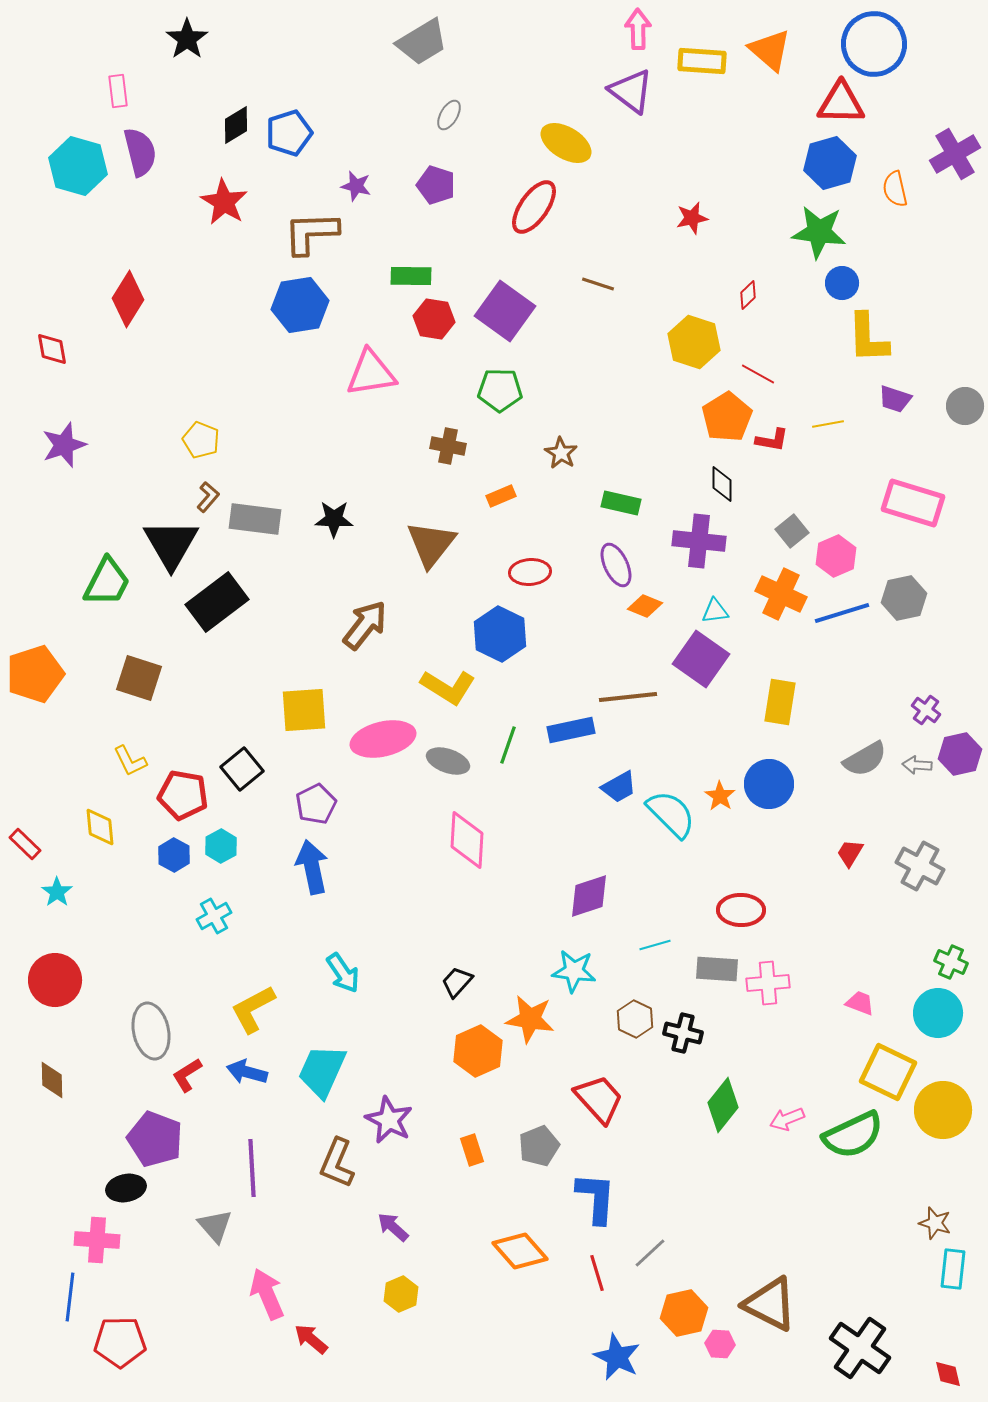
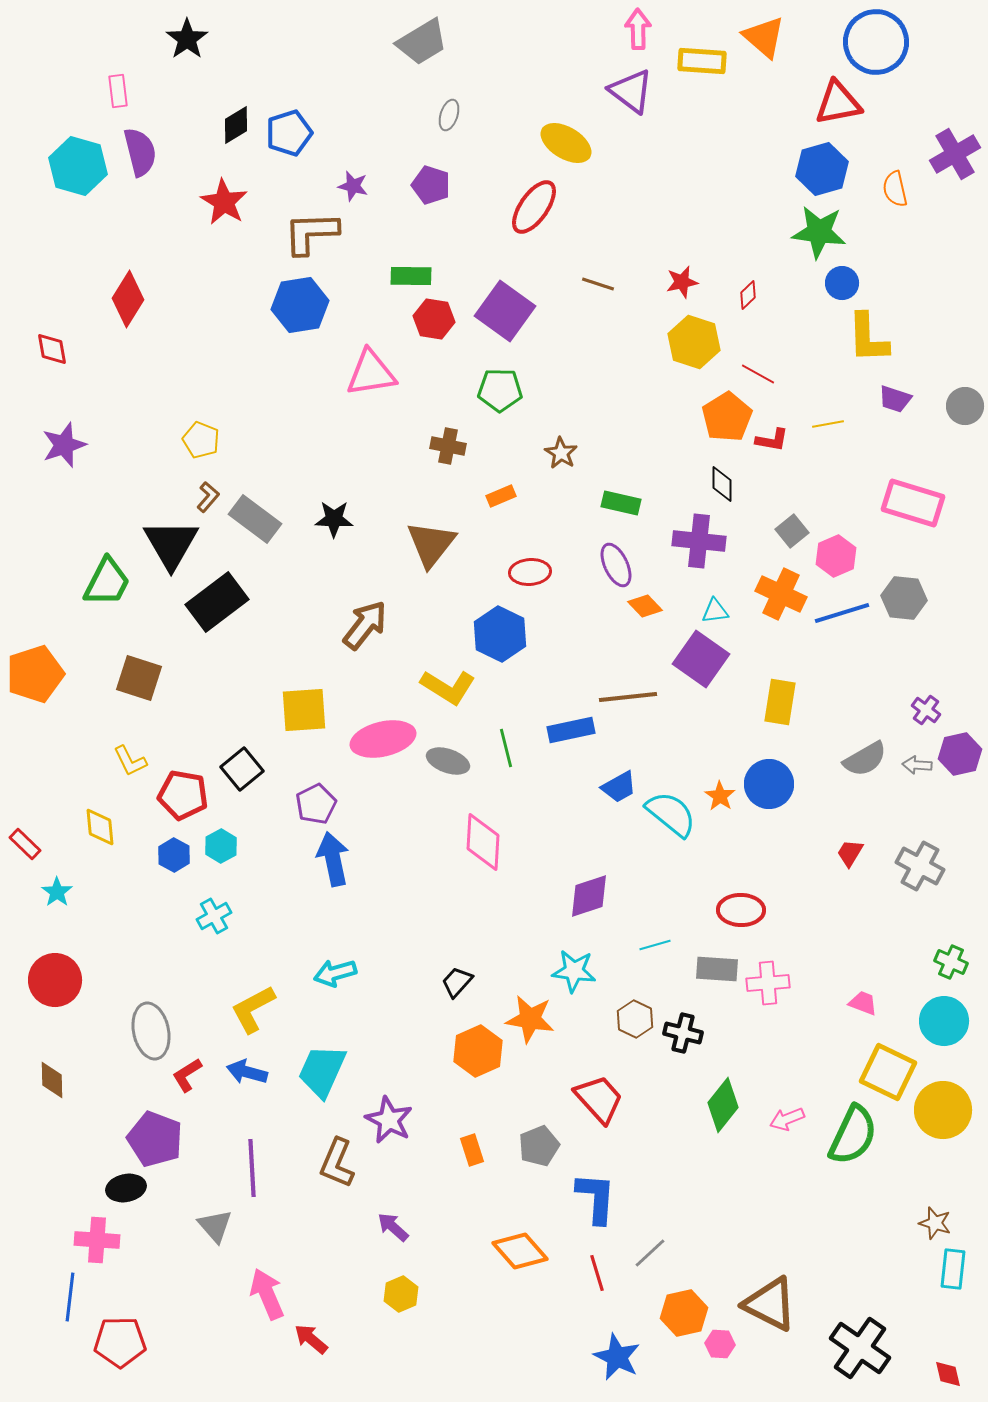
blue circle at (874, 44): moved 2 px right, 2 px up
orange triangle at (770, 50): moved 6 px left, 13 px up
red triangle at (841, 103): moved 3 px left; rotated 12 degrees counterclockwise
gray ellipse at (449, 115): rotated 12 degrees counterclockwise
blue hexagon at (830, 163): moved 8 px left, 6 px down
purple pentagon at (436, 185): moved 5 px left
purple star at (356, 186): moved 3 px left
red star at (692, 218): moved 10 px left, 64 px down
gray rectangle at (255, 519): rotated 30 degrees clockwise
gray hexagon at (904, 598): rotated 18 degrees clockwise
orange diamond at (645, 606): rotated 24 degrees clockwise
green line at (508, 745): moved 2 px left, 3 px down; rotated 33 degrees counterclockwise
cyan semicircle at (671, 814): rotated 6 degrees counterclockwise
pink diamond at (467, 840): moved 16 px right, 2 px down
blue arrow at (312, 867): moved 21 px right, 8 px up
cyan arrow at (343, 973): moved 8 px left; rotated 108 degrees clockwise
pink trapezoid at (860, 1003): moved 3 px right
cyan circle at (938, 1013): moved 6 px right, 8 px down
green semicircle at (853, 1135): rotated 40 degrees counterclockwise
